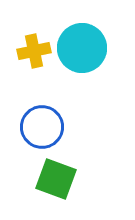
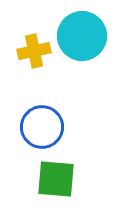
cyan circle: moved 12 px up
green square: rotated 15 degrees counterclockwise
